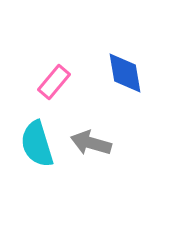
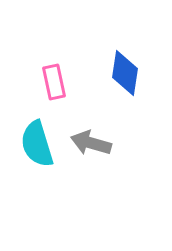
blue diamond: rotated 18 degrees clockwise
pink rectangle: rotated 52 degrees counterclockwise
